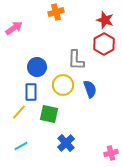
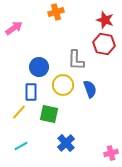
red hexagon: rotated 20 degrees counterclockwise
blue circle: moved 2 px right
